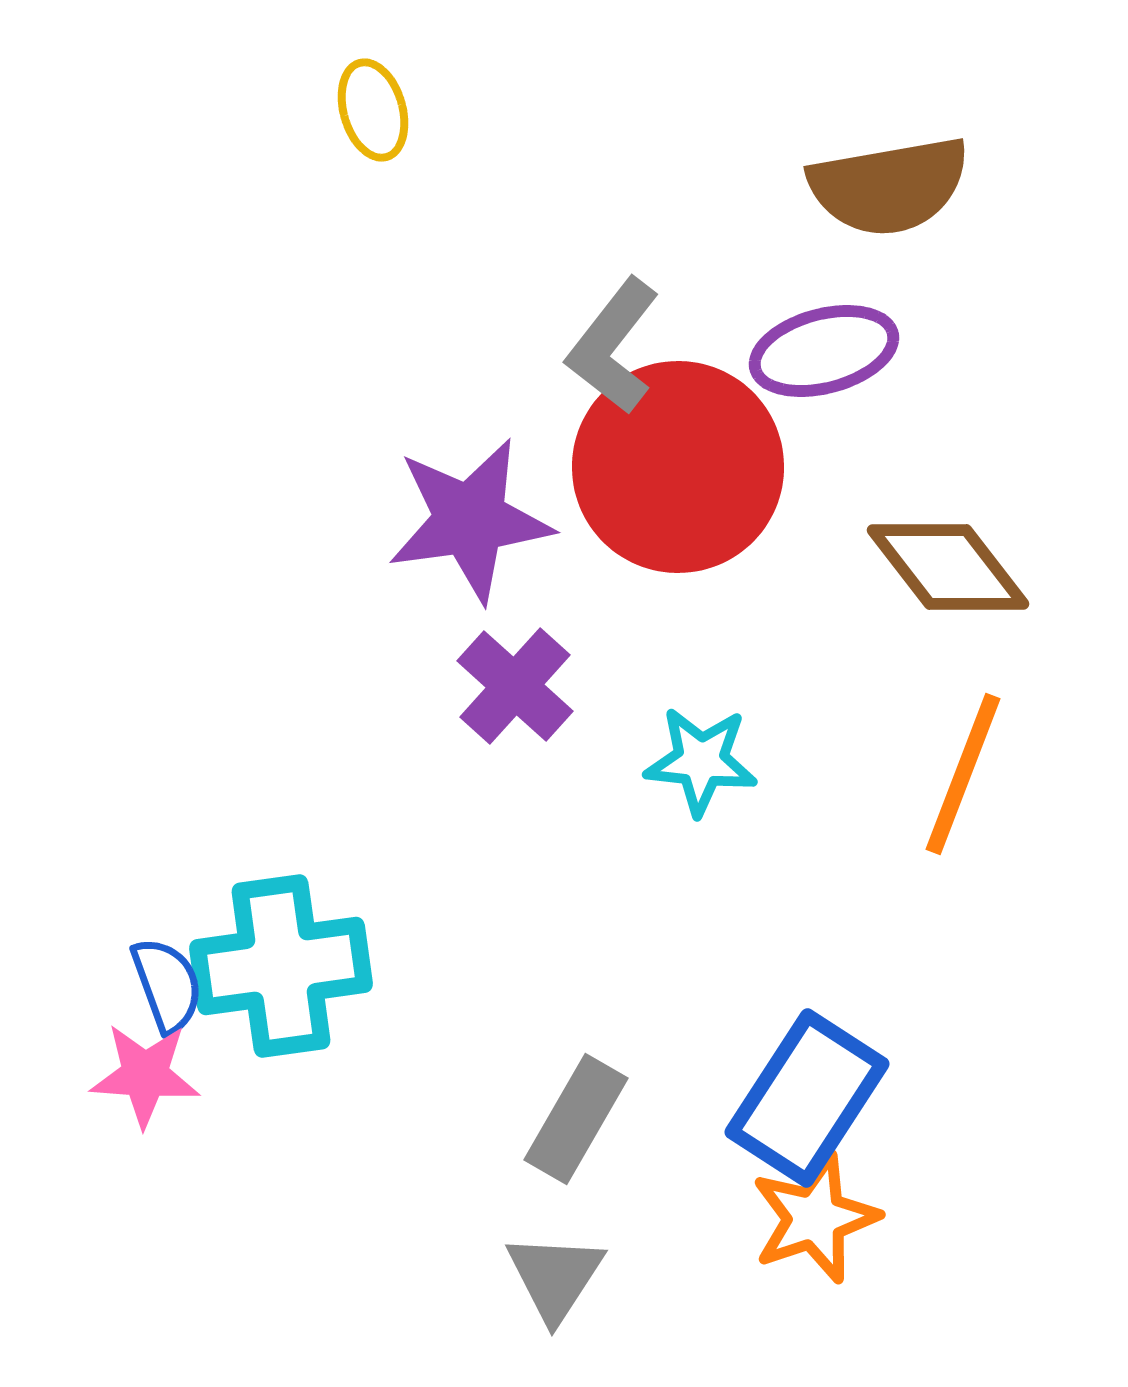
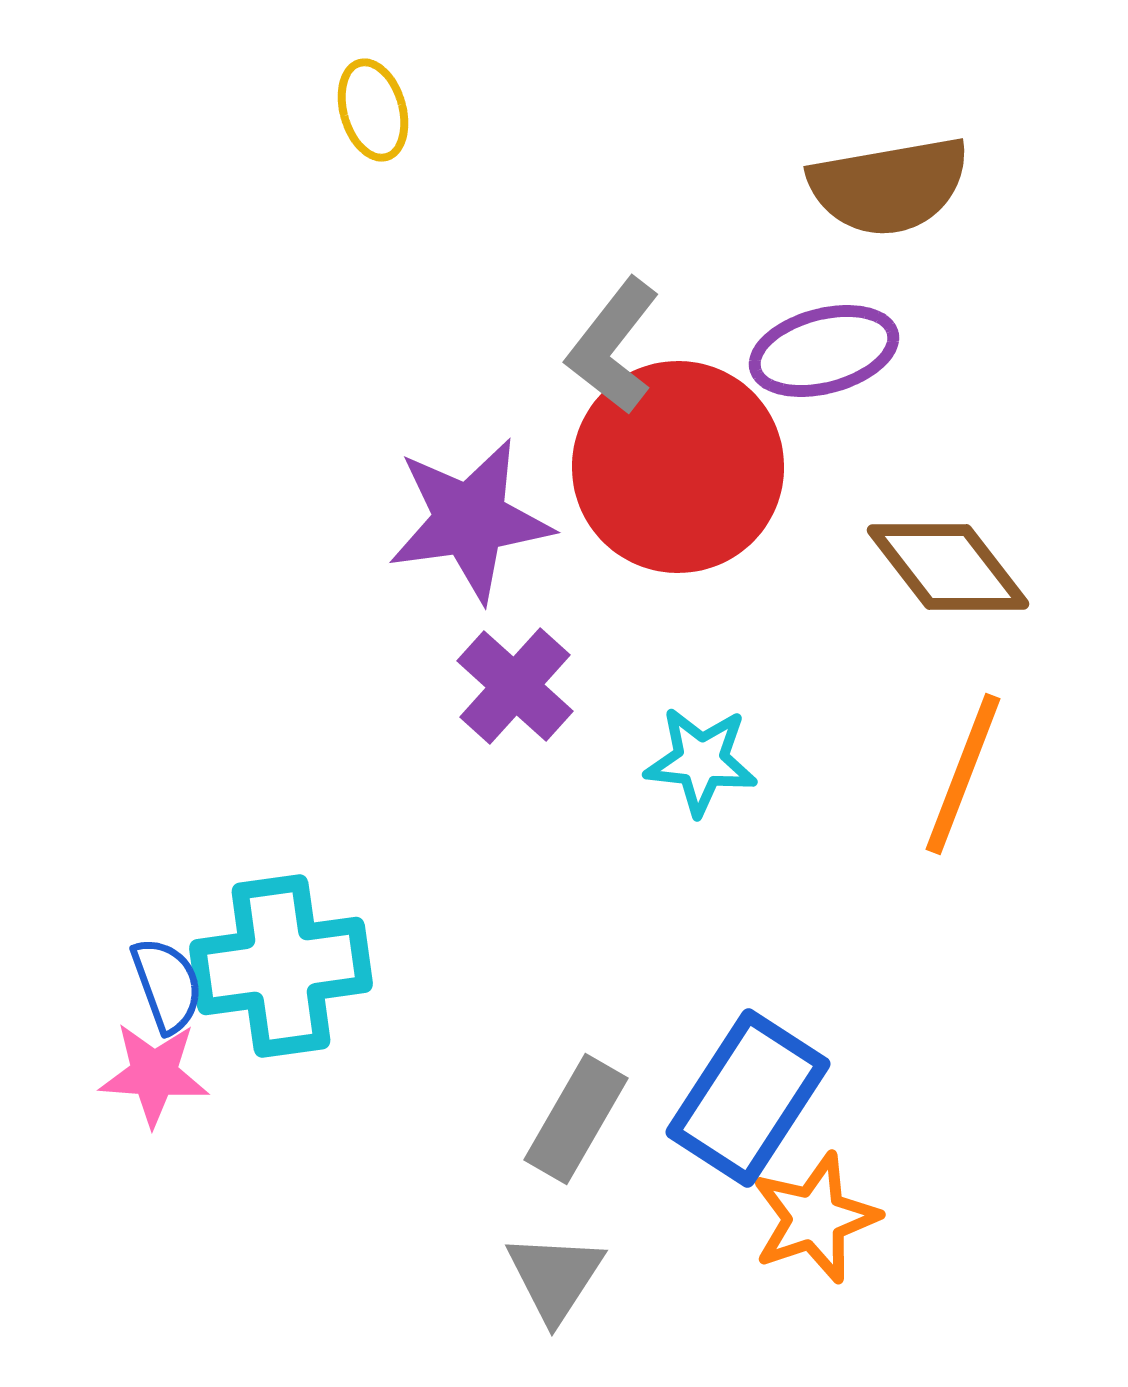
pink star: moved 9 px right, 1 px up
blue rectangle: moved 59 px left
